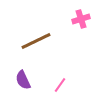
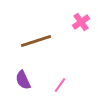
pink cross: moved 3 px down; rotated 18 degrees counterclockwise
brown line: rotated 8 degrees clockwise
